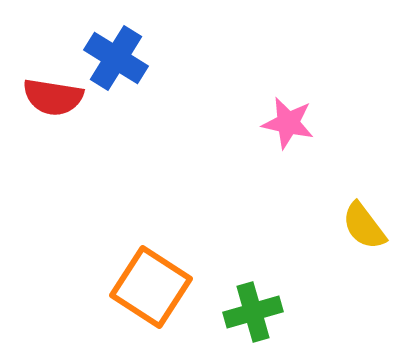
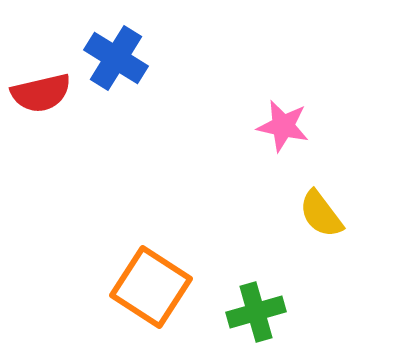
red semicircle: moved 12 px left, 4 px up; rotated 22 degrees counterclockwise
pink star: moved 5 px left, 3 px down
yellow semicircle: moved 43 px left, 12 px up
green cross: moved 3 px right
